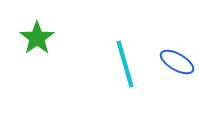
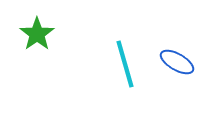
green star: moved 4 px up
